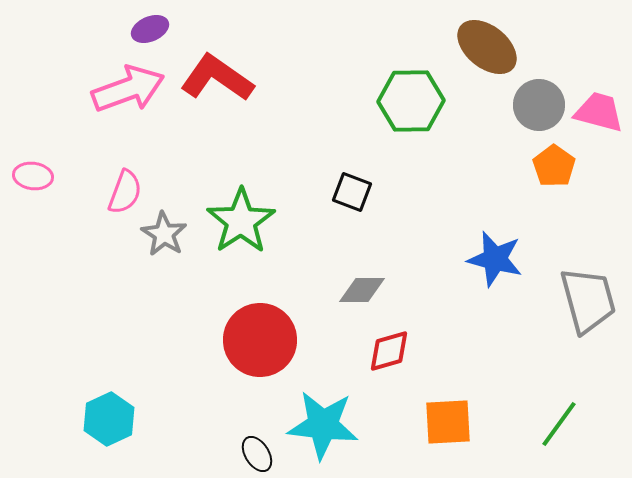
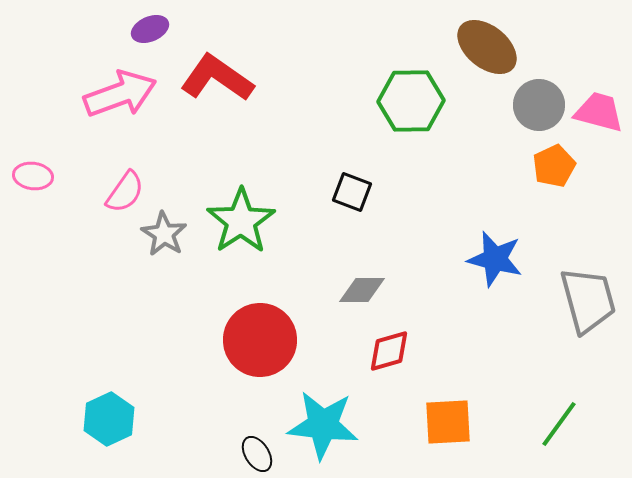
pink arrow: moved 8 px left, 5 px down
orange pentagon: rotated 12 degrees clockwise
pink semicircle: rotated 15 degrees clockwise
